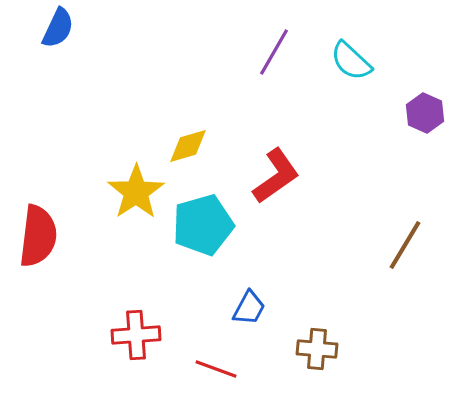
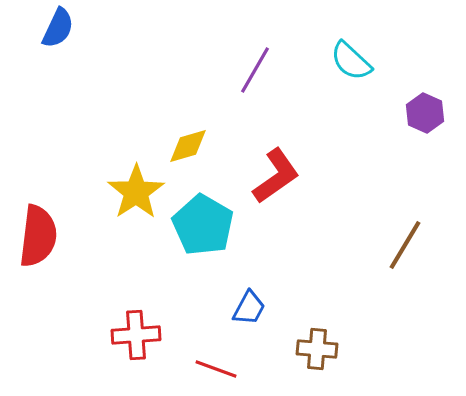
purple line: moved 19 px left, 18 px down
cyan pentagon: rotated 26 degrees counterclockwise
